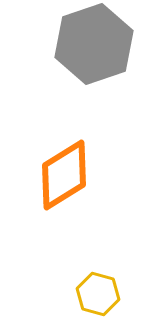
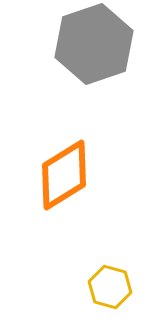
yellow hexagon: moved 12 px right, 7 px up
